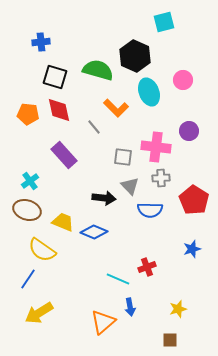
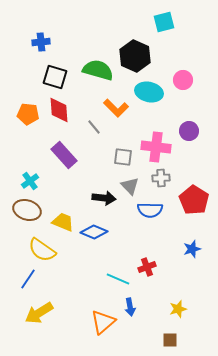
cyan ellipse: rotated 56 degrees counterclockwise
red diamond: rotated 8 degrees clockwise
